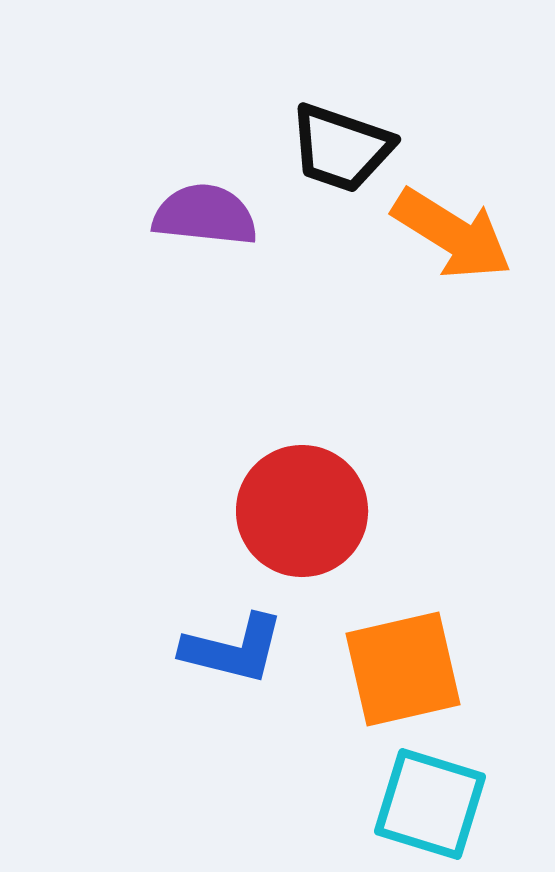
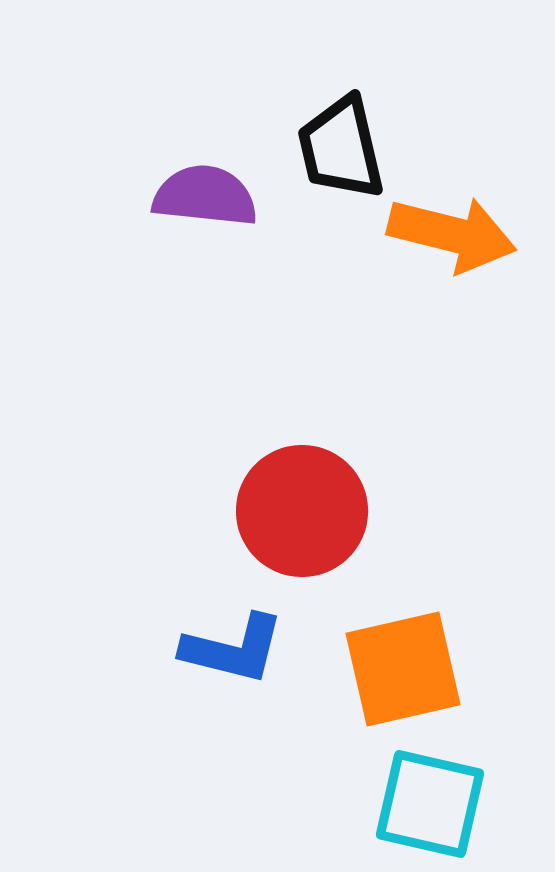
black trapezoid: rotated 58 degrees clockwise
purple semicircle: moved 19 px up
orange arrow: rotated 18 degrees counterclockwise
cyan square: rotated 4 degrees counterclockwise
